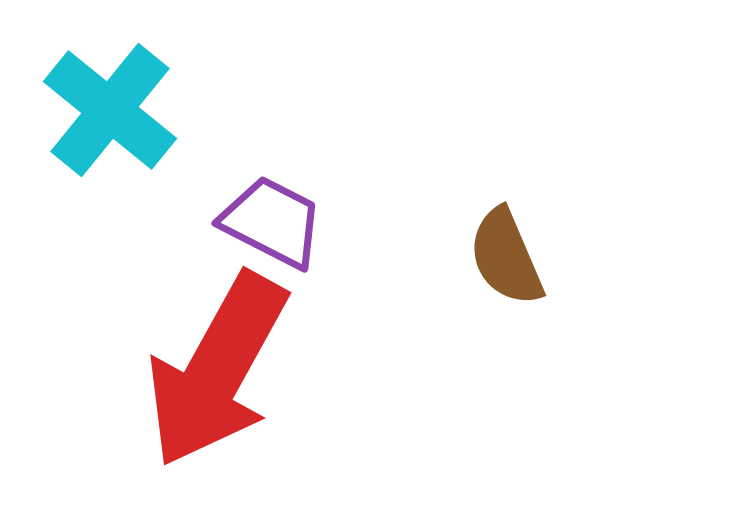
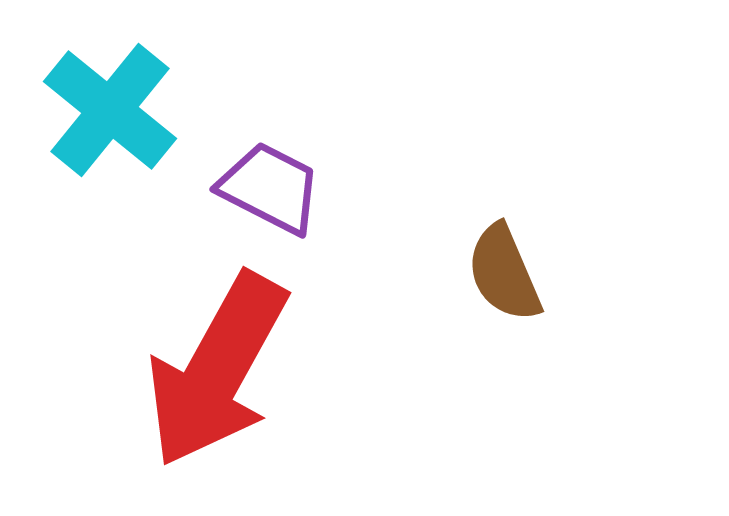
purple trapezoid: moved 2 px left, 34 px up
brown semicircle: moved 2 px left, 16 px down
